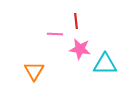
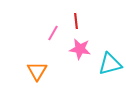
pink line: moved 2 px left, 1 px up; rotated 63 degrees counterclockwise
cyan triangle: moved 5 px right; rotated 15 degrees counterclockwise
orange triangle: moved 3 px right
